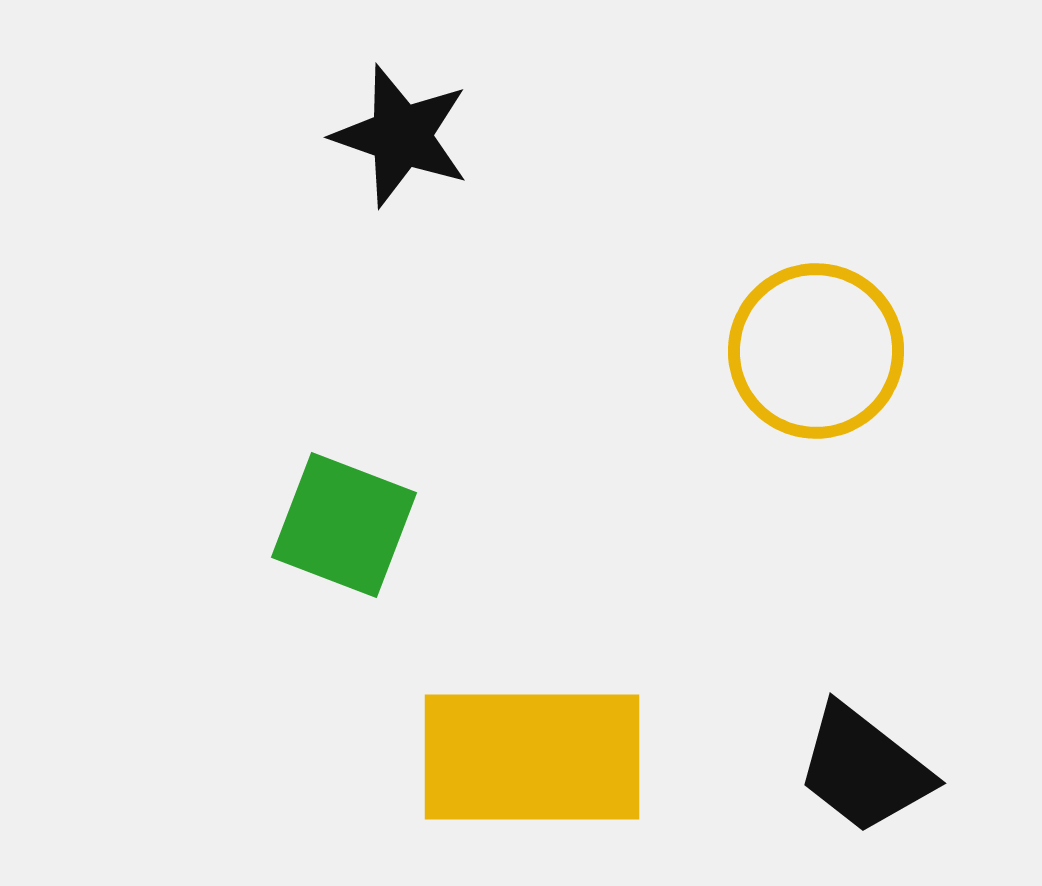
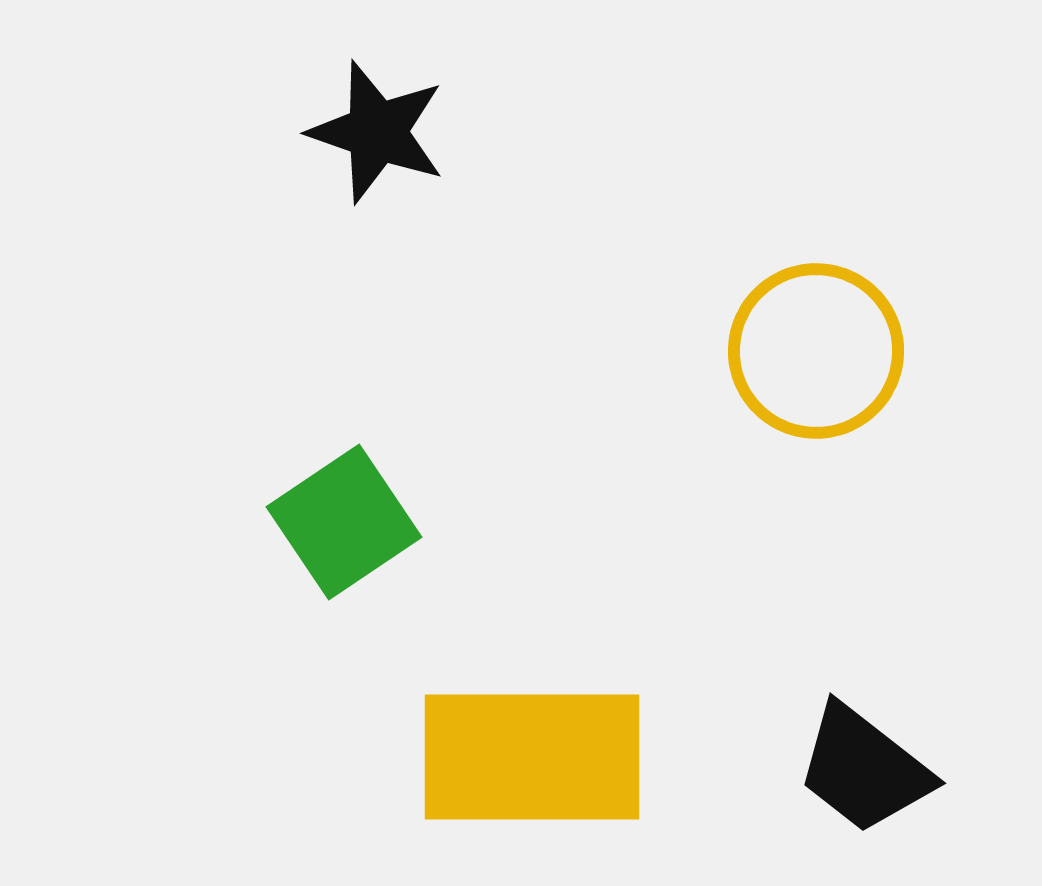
black star: moved 24 px left, 4 px up
green square: moved 3 px up; rotated 35 degrees clockwise
